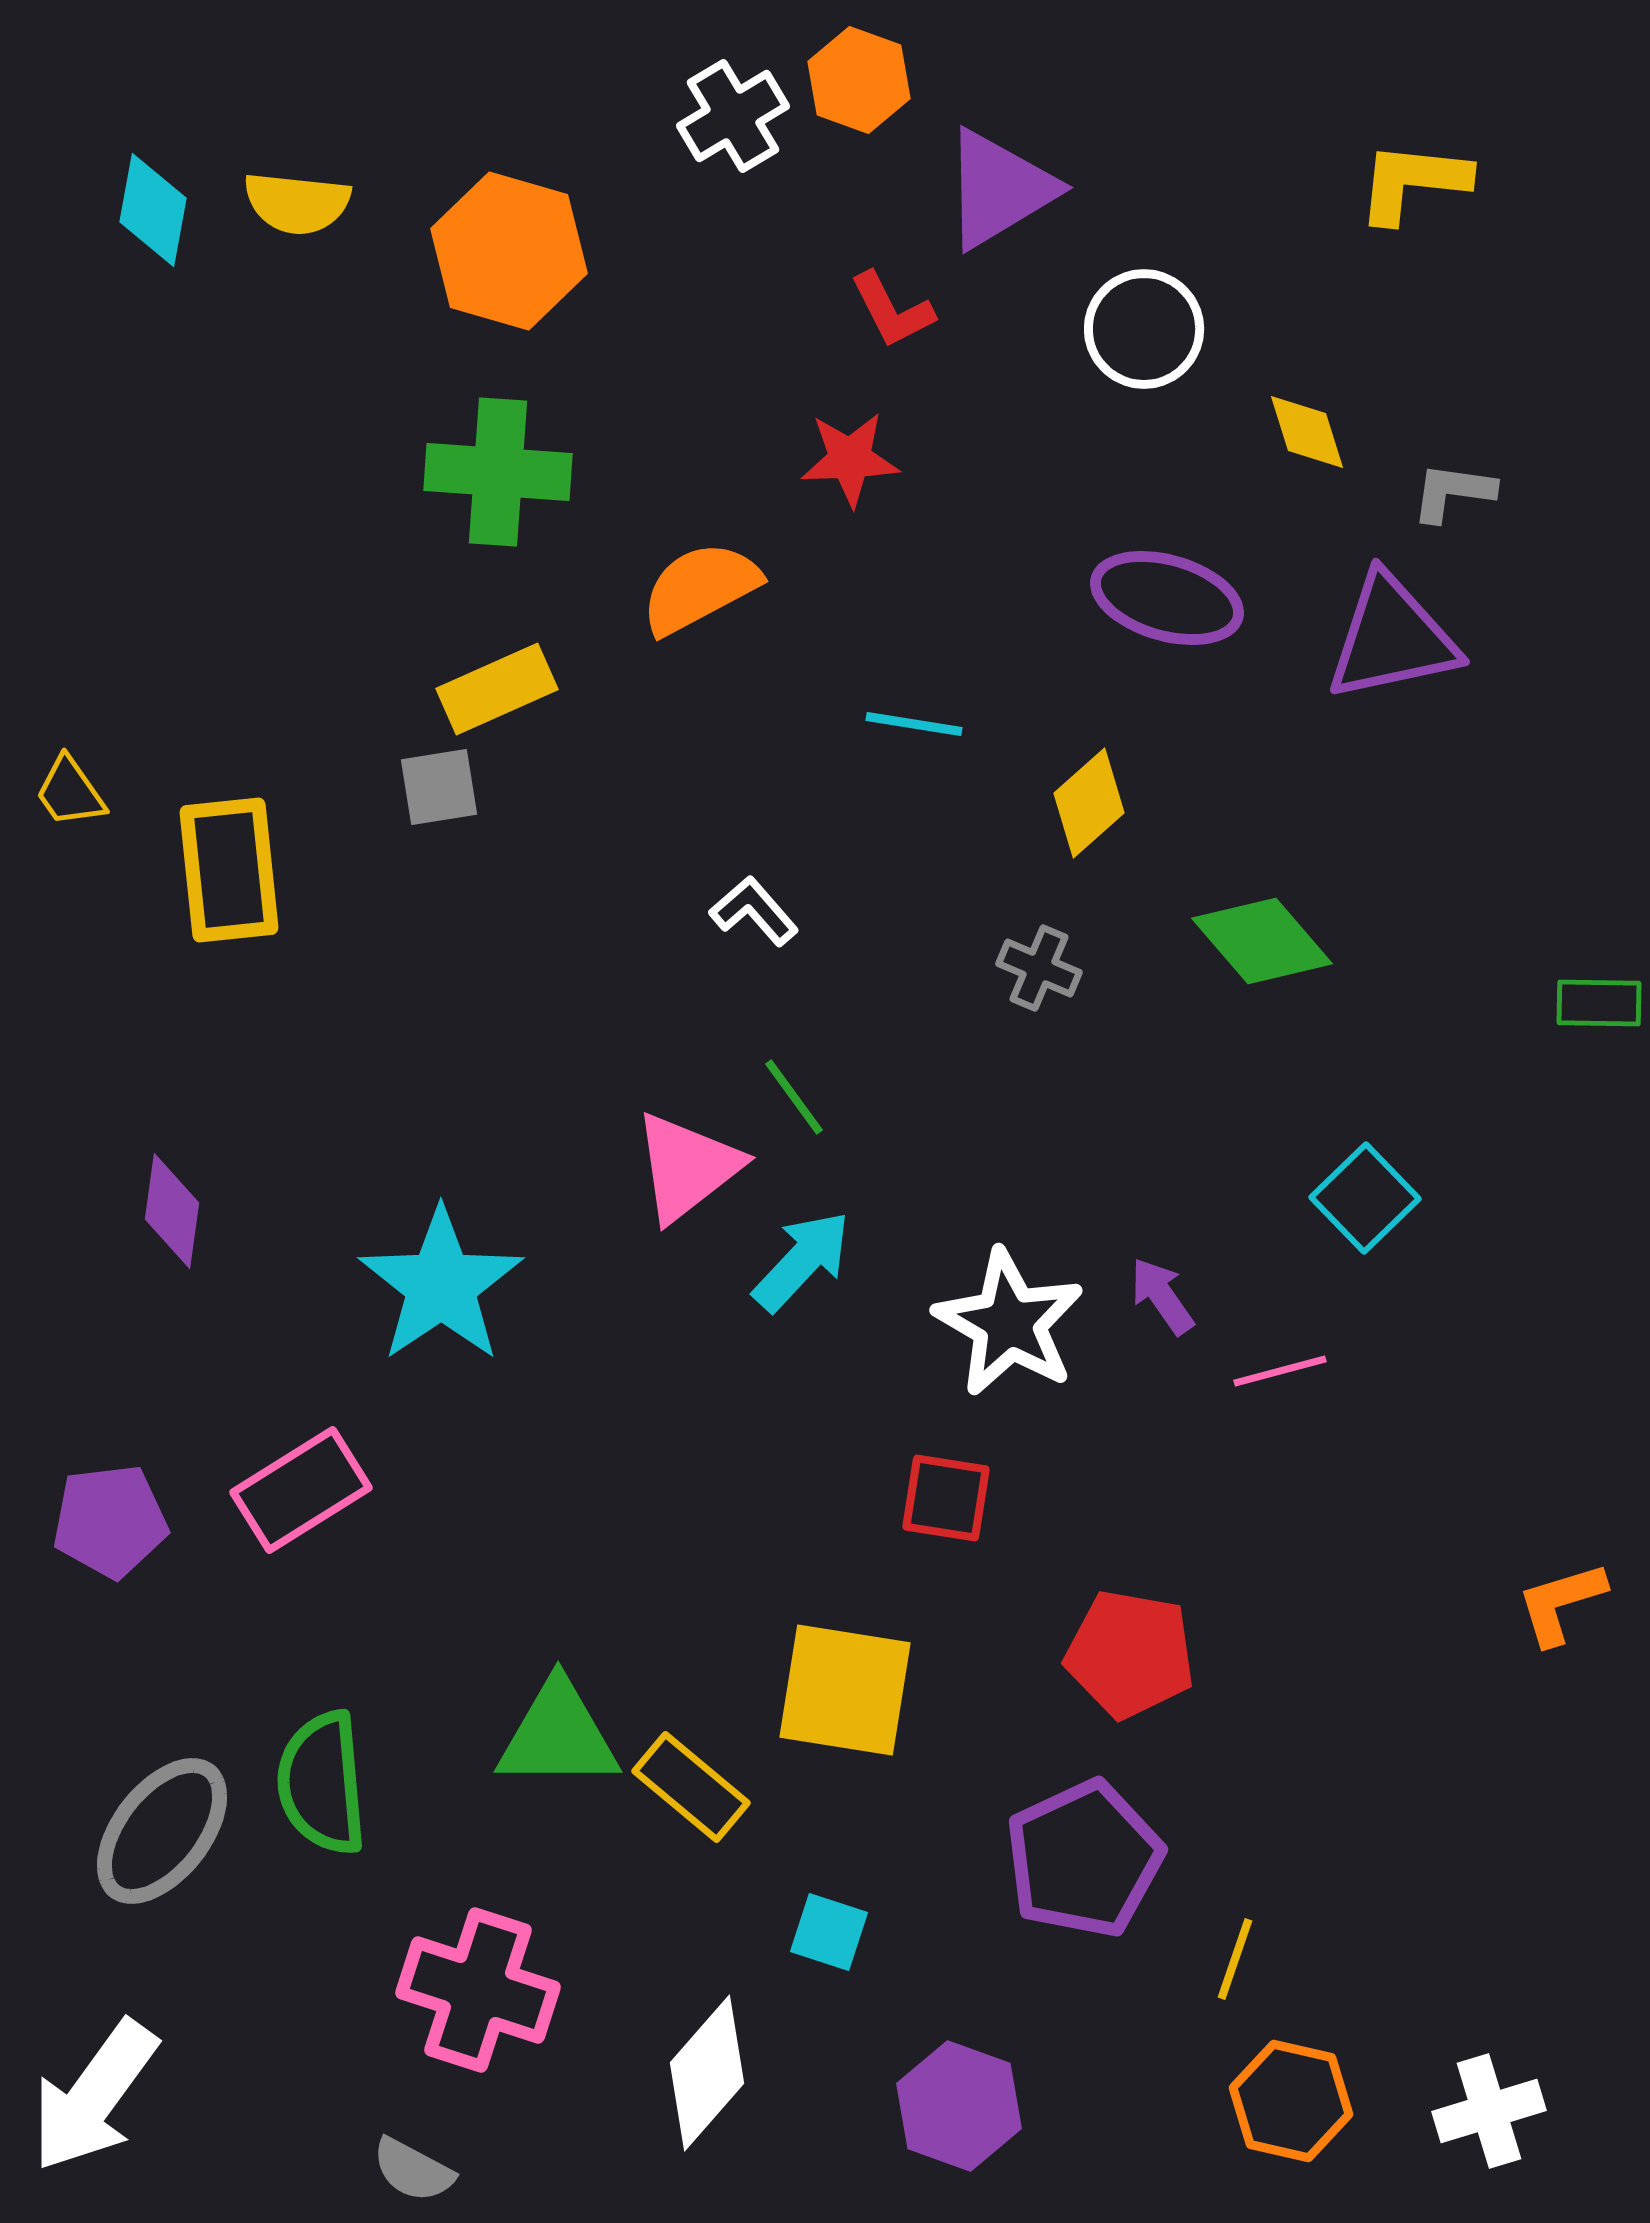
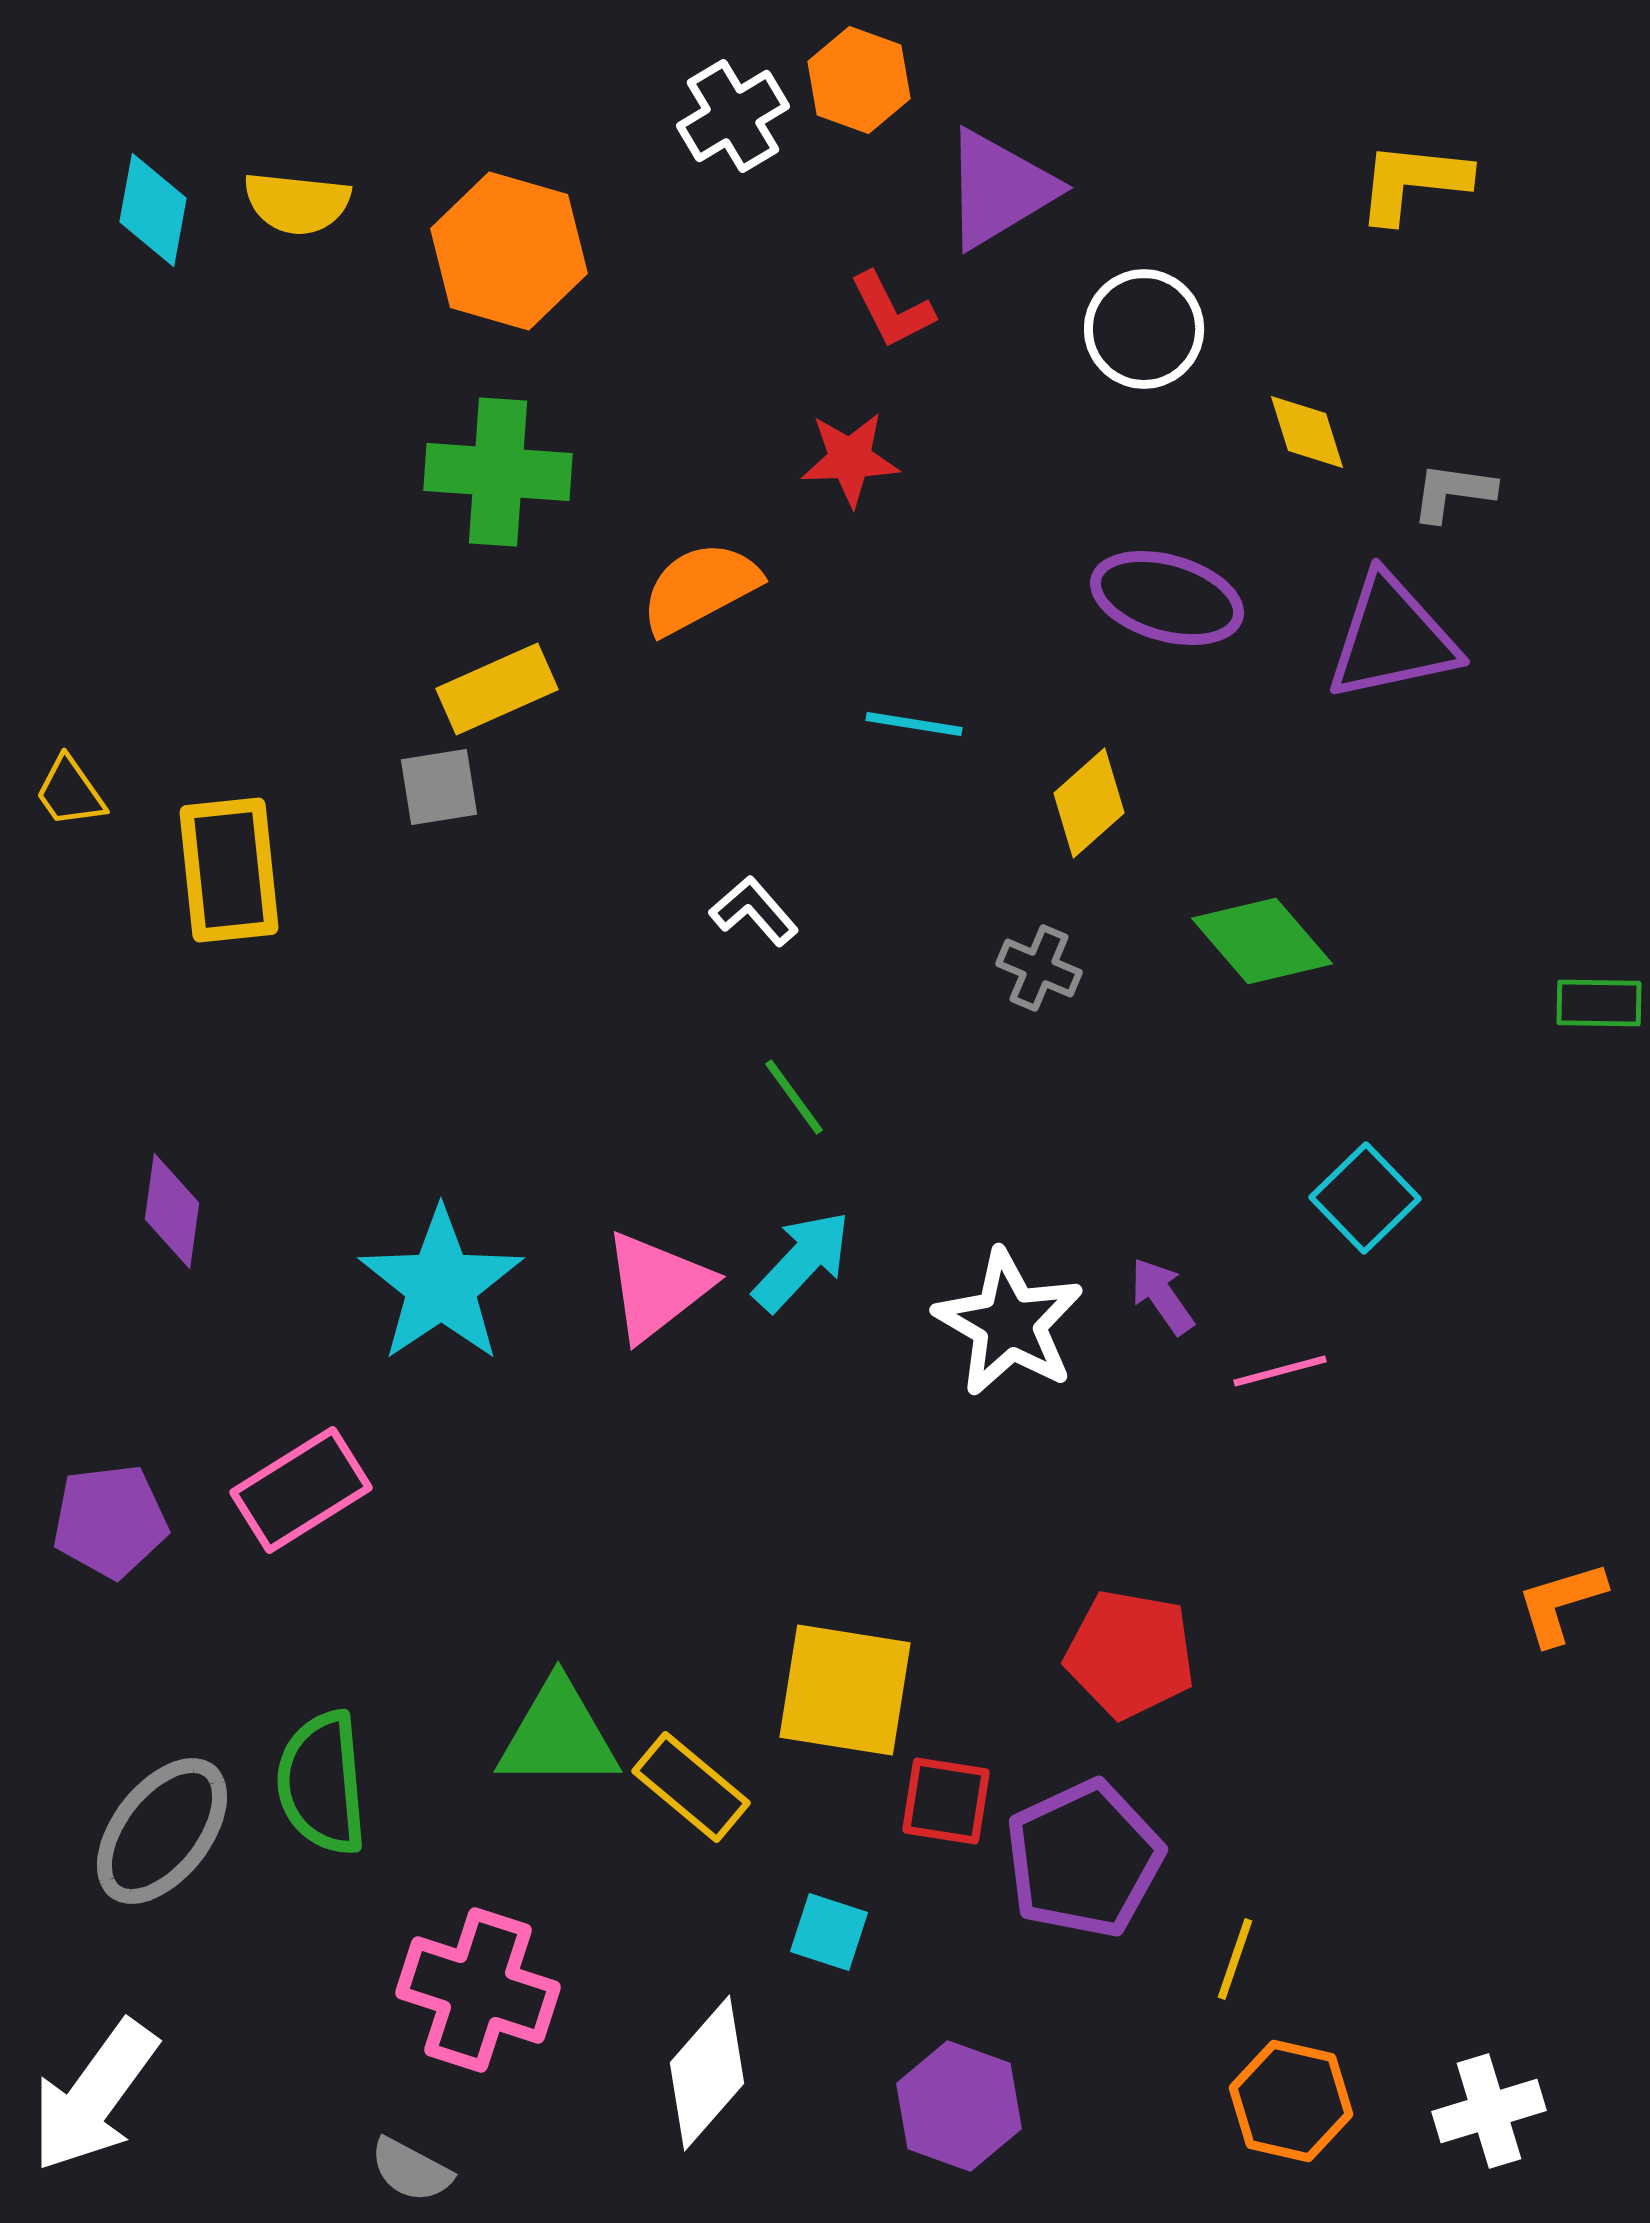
pink triangle at (687, 1167): moved 30 px left, 119 px down
red square at (946, 1498): moved 303 px down
gray semicircle at (413, 2170): moved 2 px left
